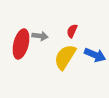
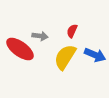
red ellipse: moved 1 px left, 5 px down; rotated 68 degrees counterclockwise
